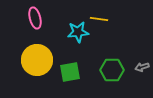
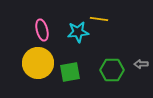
pink ellipse: moved 7 px right, 12 px down
yellow circle: moved 1 px right, 3 px down
gray arrow: moved 1 px left, 3 px up; rotated 16 degrees clockwise
